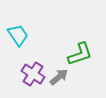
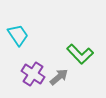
green L-shape: rotated 64 degrees clockwise
